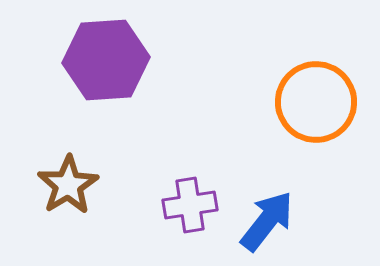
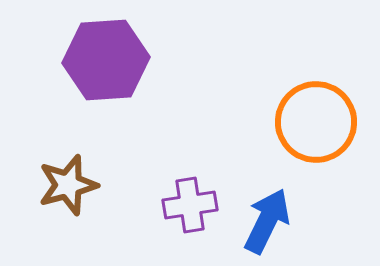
orange circle: moved 20 px down
brown star: rotated 16 degrees clockwise
blue arrow: rotated 12 degrees counterclockwise
